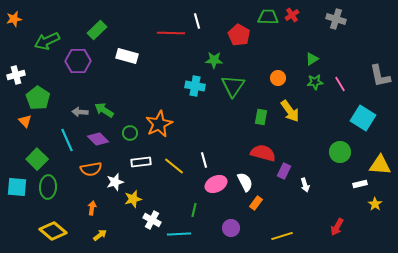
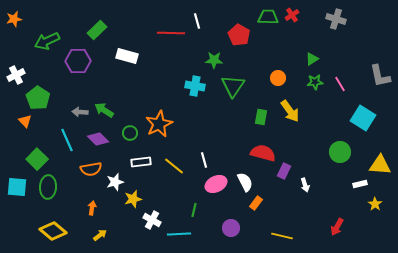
white cross at (16, 75): rotated 12 degrees counterclockwise
yellow line at (282, 236): rotated 30 degrees clockwise
